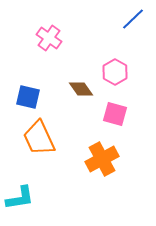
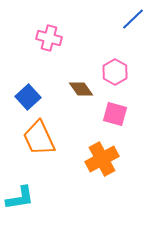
pink cross: rotated 20 degrees counterclockwise
blue square: rotated 35 degrees clockwise
